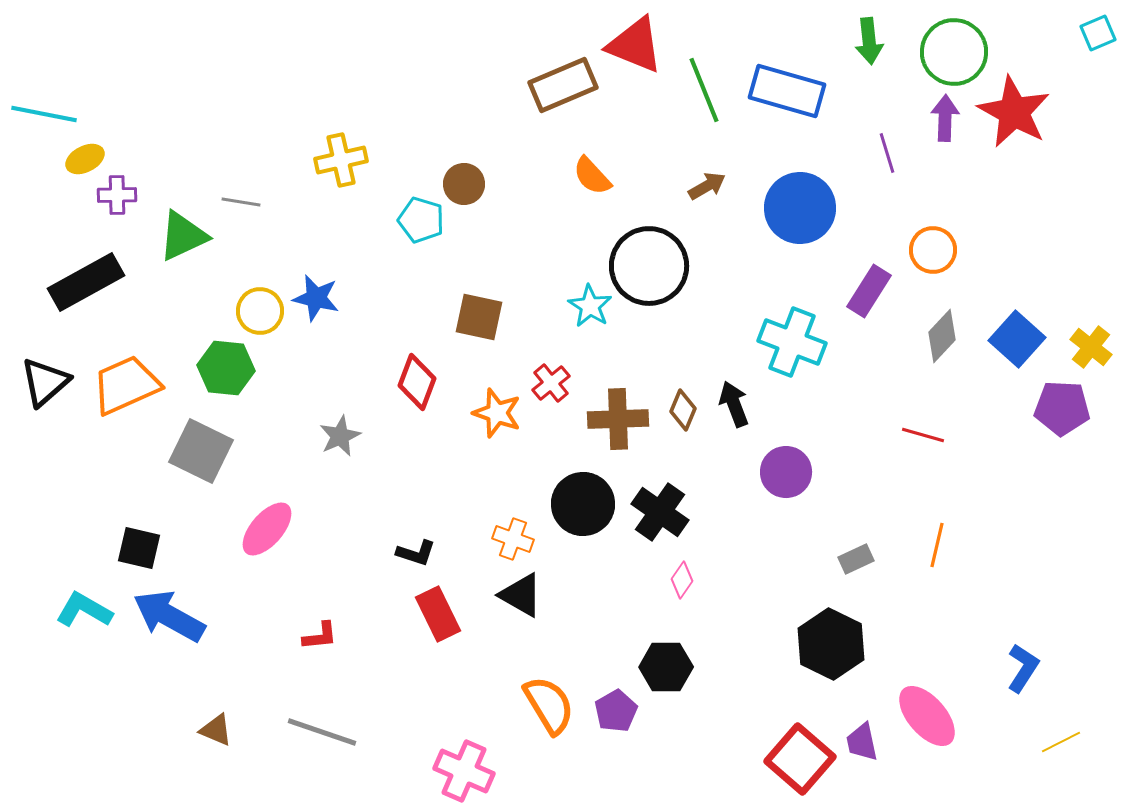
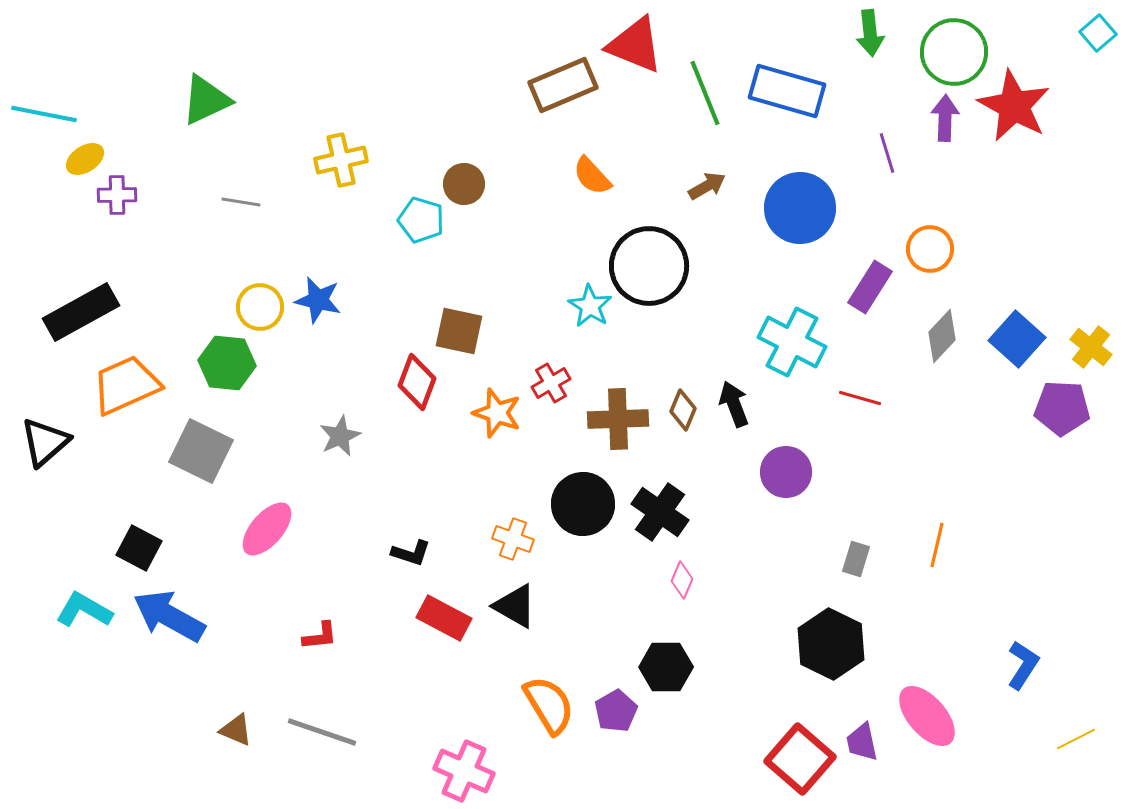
cyan square at (1098, 33): rotated 18 degrees counterclockwise
green arrow at (869, 41): moved 1 px right, 8 px up
green line at (704, 90): moved 1 px right, 3 px down
red star at (1014, 112): moved 6 px up
yellow ellipse at (85, 159): rotated 6 degrees counterclockwise
green triangle at (183, 236): moved 23 px right, 136 px up
orange circle at (933, 250): moved 3 px left, 1 px up
black rectangle at (86, 282): moved 5 px left, 30 px down
purple rectangle at (869, 291): moved 1 px right, 4 px up
blue star at (316, 298): moved 2 px right, 2 px down
yellow circle at (260, 311): moved 4 px up
brown square at (479, 317): moved 20 px left, 14 px down
cyan cross at (792, 342): rotated 6 degrees clockwise
green hexagon at (226, 368): moved 1 px right, 5 px up
black triangle at (45, 382): moved 60 px down
red cross at (551, 383): rotated 9 degrees clockwise
red line at (923, 435): moved 63 px left, 37 px up
black square at (139, 548): rotated 15 degrees clockwise
black L-shape at (416, 553): moved 5 px left
gray rectangle at (856, 559): rotated 48 degrees counterclockwise
pink diamond at (682, 580): rotated 12 degrees counterclockwise
black triangle at (521, 595): moved 6 px left, 11 px down
red rectangle at (438, 614): moved 6 px right, 4 px down; rotated 36 degrees counterclockwise
blue L-shape at (1023, 668): moved 3 px up
brown triangle at (216, 730): moved 20 px right
yellow line at (1061, 742): moved 15 px right, 3 px up
